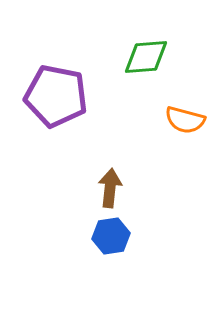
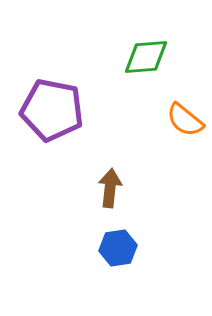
purple pentagon: moved 4 px left, 14 px down
orange semicircle: rotated 24 degrees clockwise
blue hexagon: moved 7 px right, 12 px down
